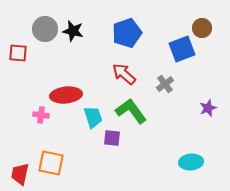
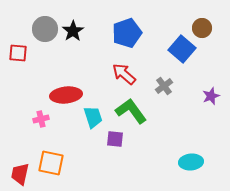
black star: rotated 25 degrees clockwise
blue square: rotated 28 degrees counterclockwise
gray cross: moved 1 px left, 2 px down
purple star: moved 3 px right, 12 px up
pink cross: moved 4 px down; rotated 21 degrees counterclockwise
purple square: moved 3 px right, 1 px down
